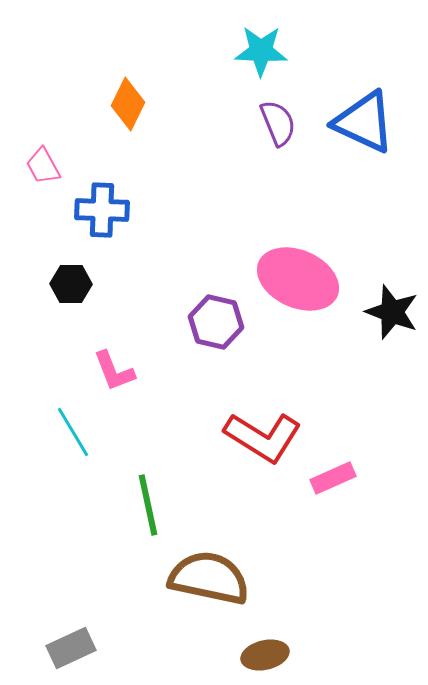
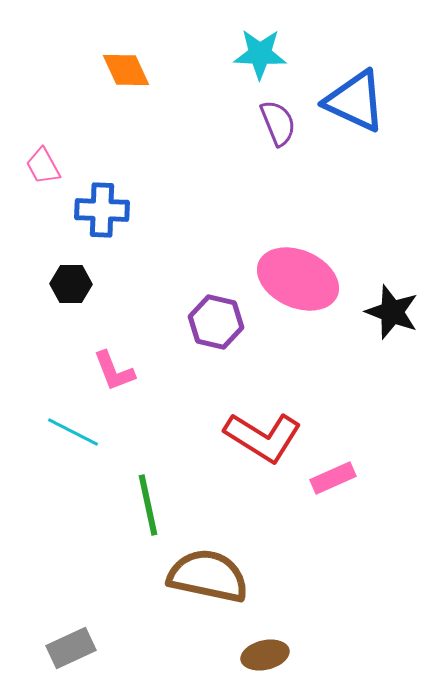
cyan star: moved 1 px left, 3 px down
orange diamond: moved 2 px left, 34 px up; rotated 51 degrees counterclockwise
blue triangle: moved 9 px left, 21 px up
cyan line: rotated 32 degrees counterclockwise
brown semicircle: moved 1 px left, 2 px up
